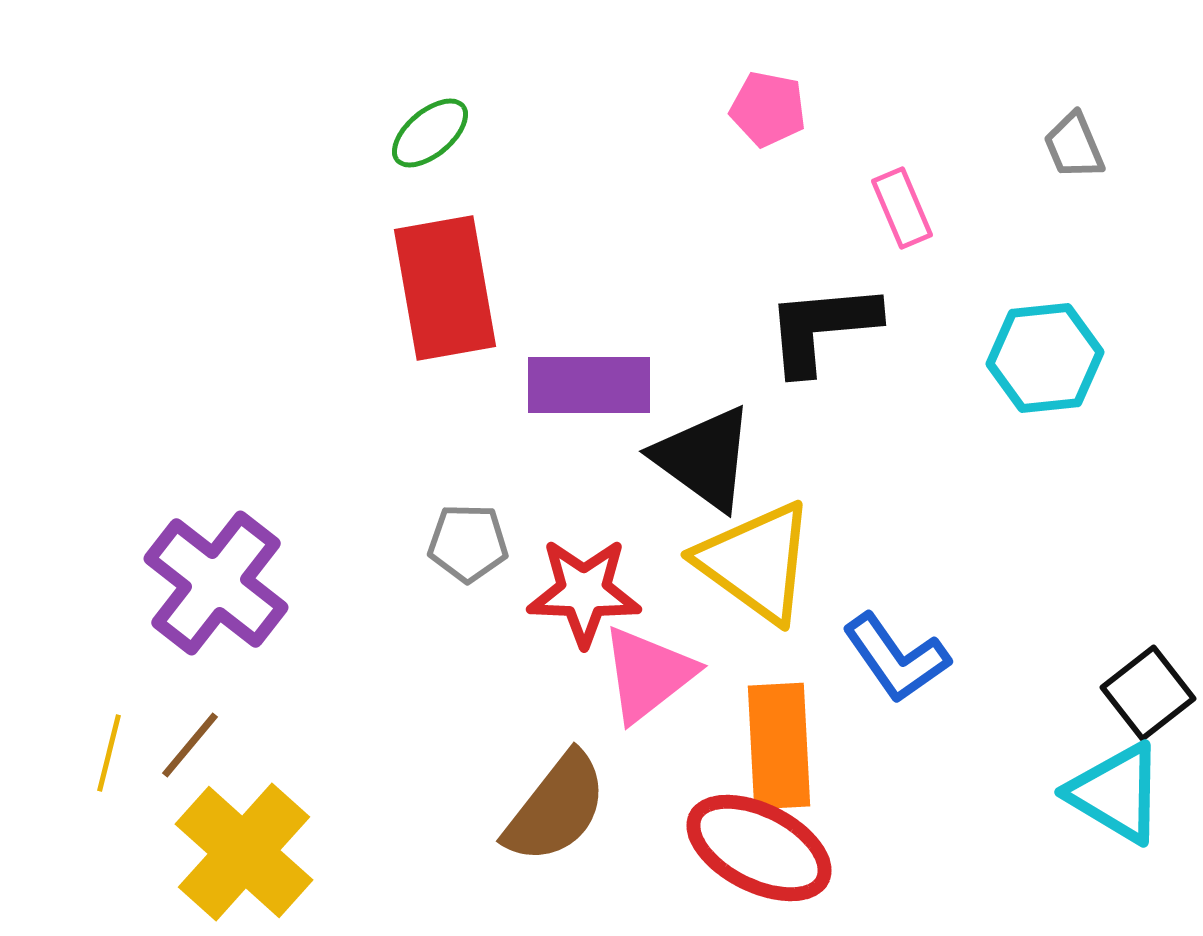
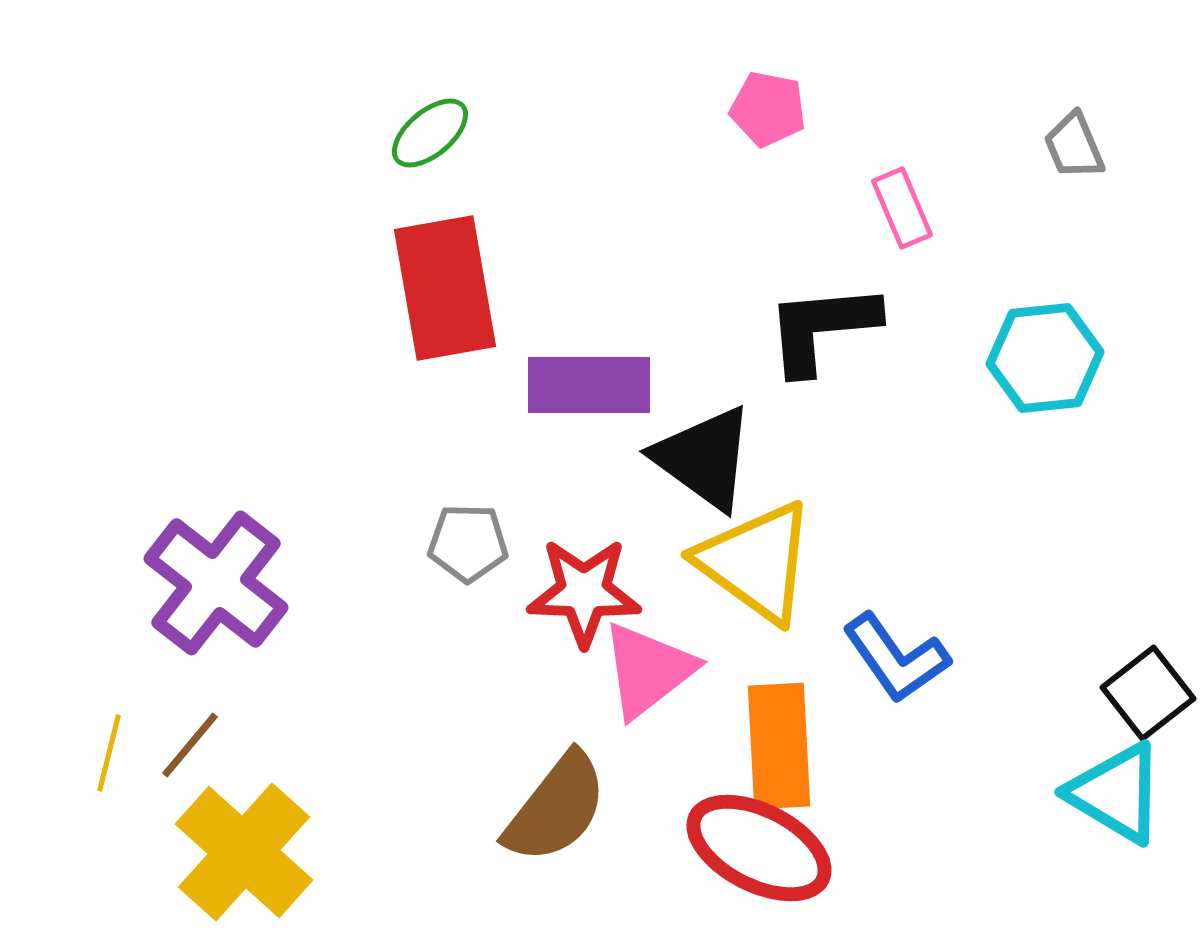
pink triangle: moved 4 px up
